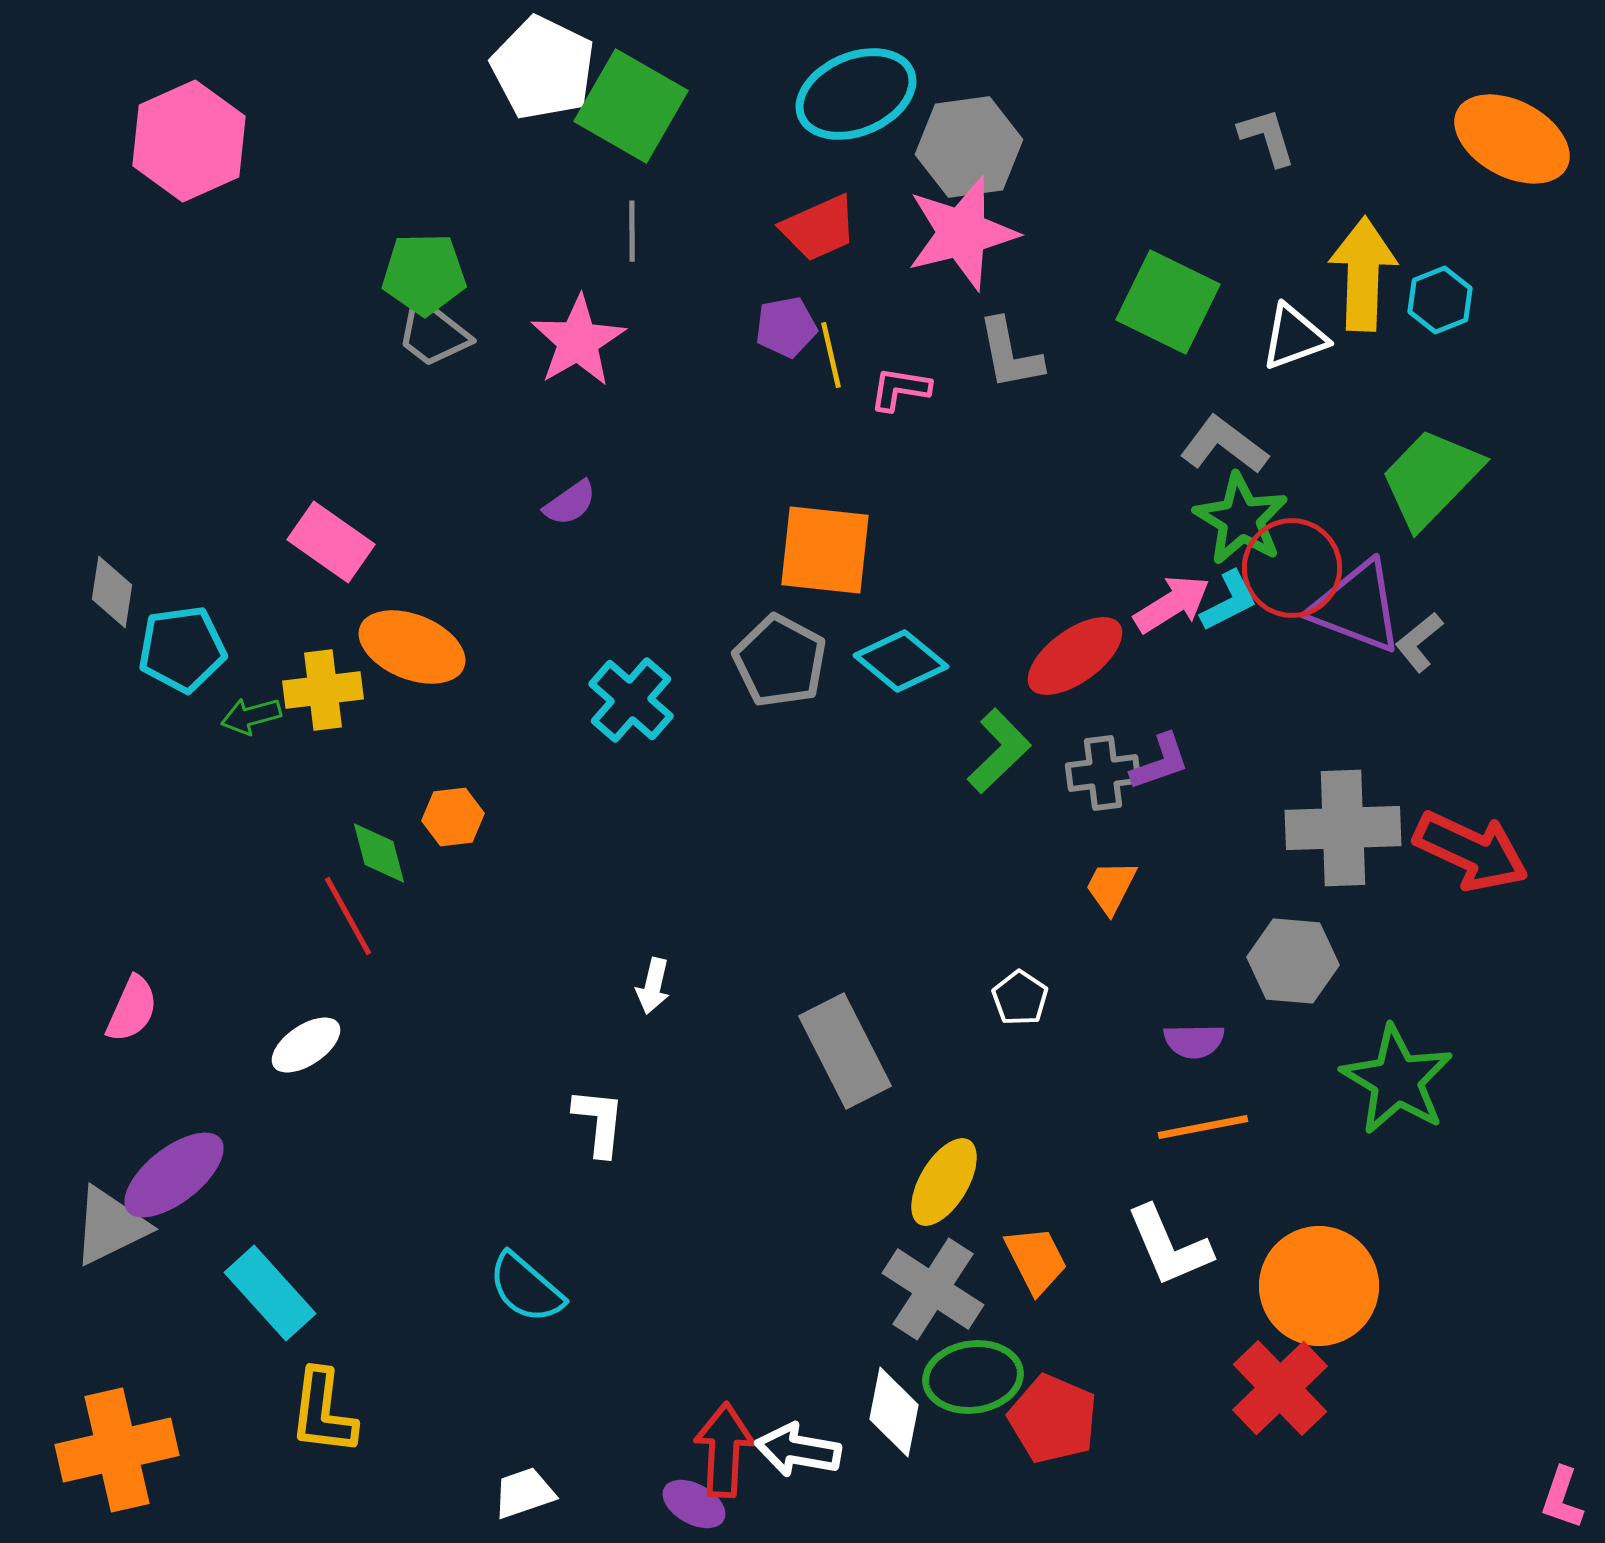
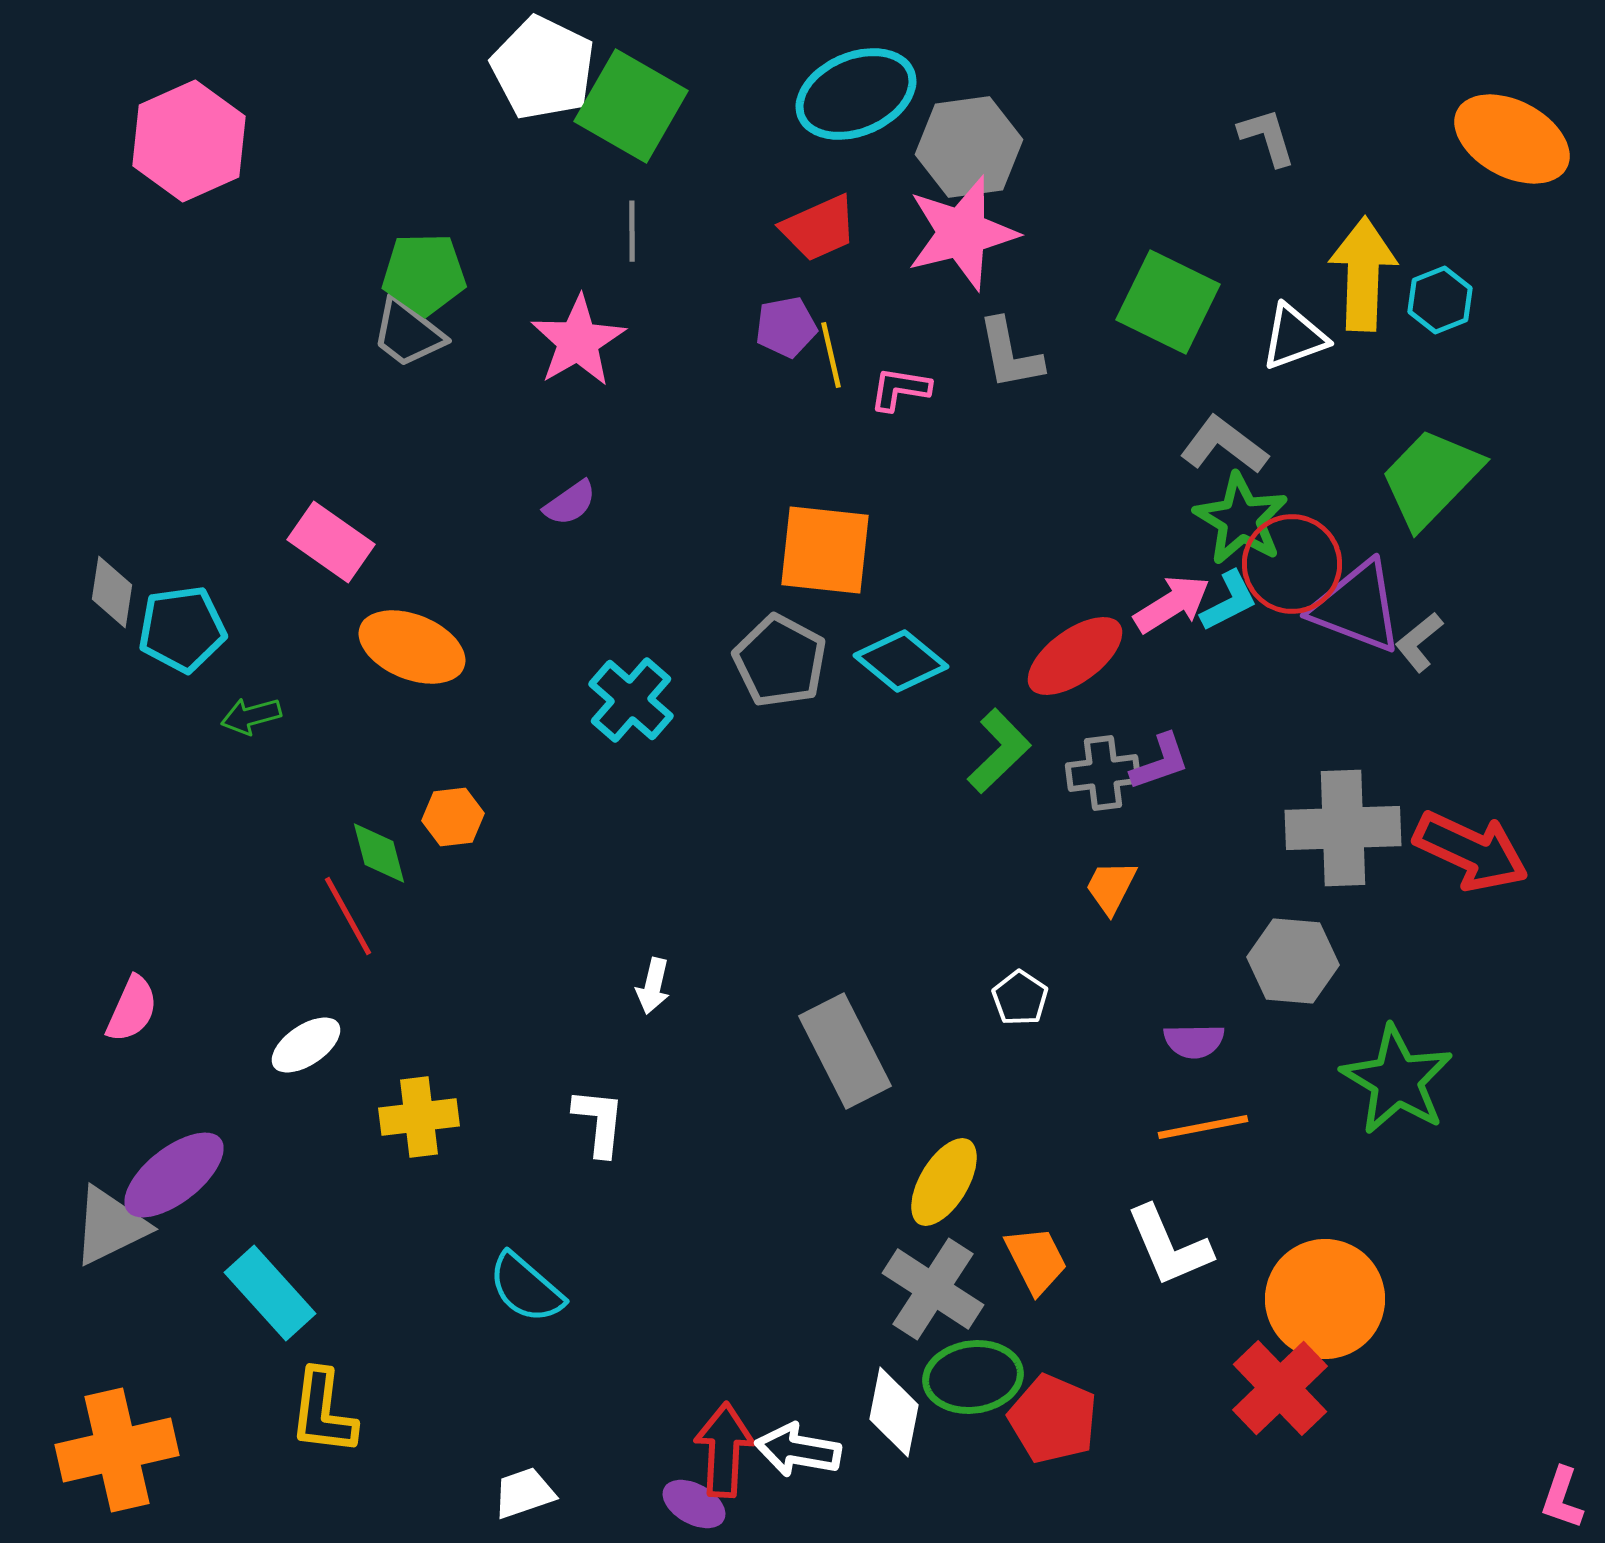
gray trapezoid at (433, 333): moved 25 px left
red circle at (1292, 568): moved 4 px up
cyan pentagon at (182, 649): moved 20 px up
yellow cross at (323, 690): moved 96 px right, 427 px down
orange circle at (1319, 1286): moved 6 px right, 13 px down
